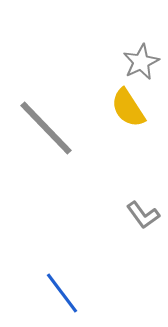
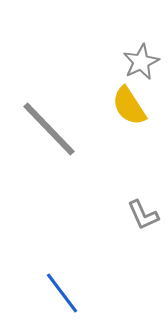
yellow semicircle: moved 1 px right, 2 px up
gray line: moved 3 px right, 1 px down
gray L-shape: rotated 12 degrees clockwise
